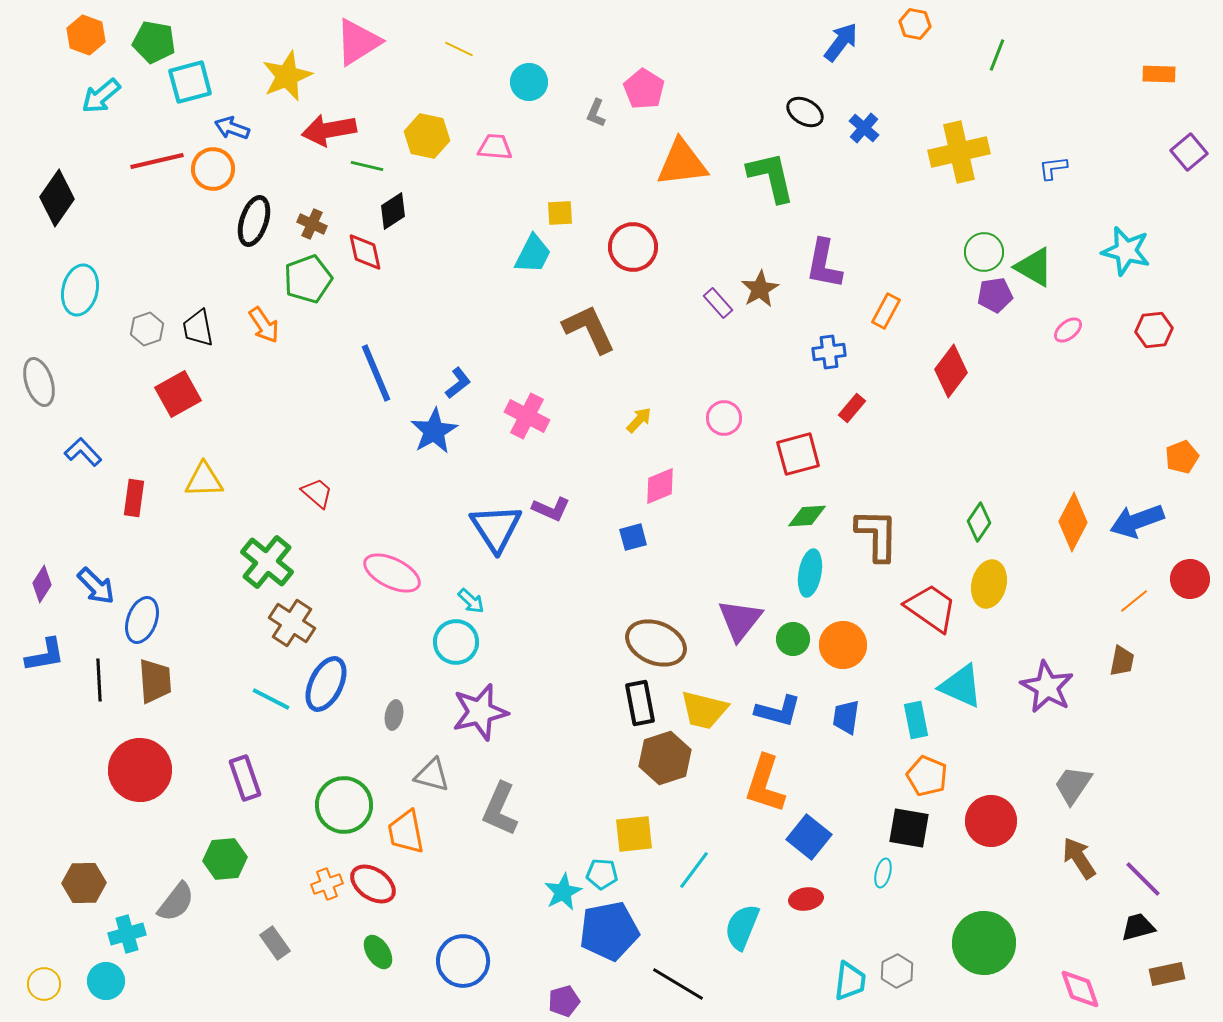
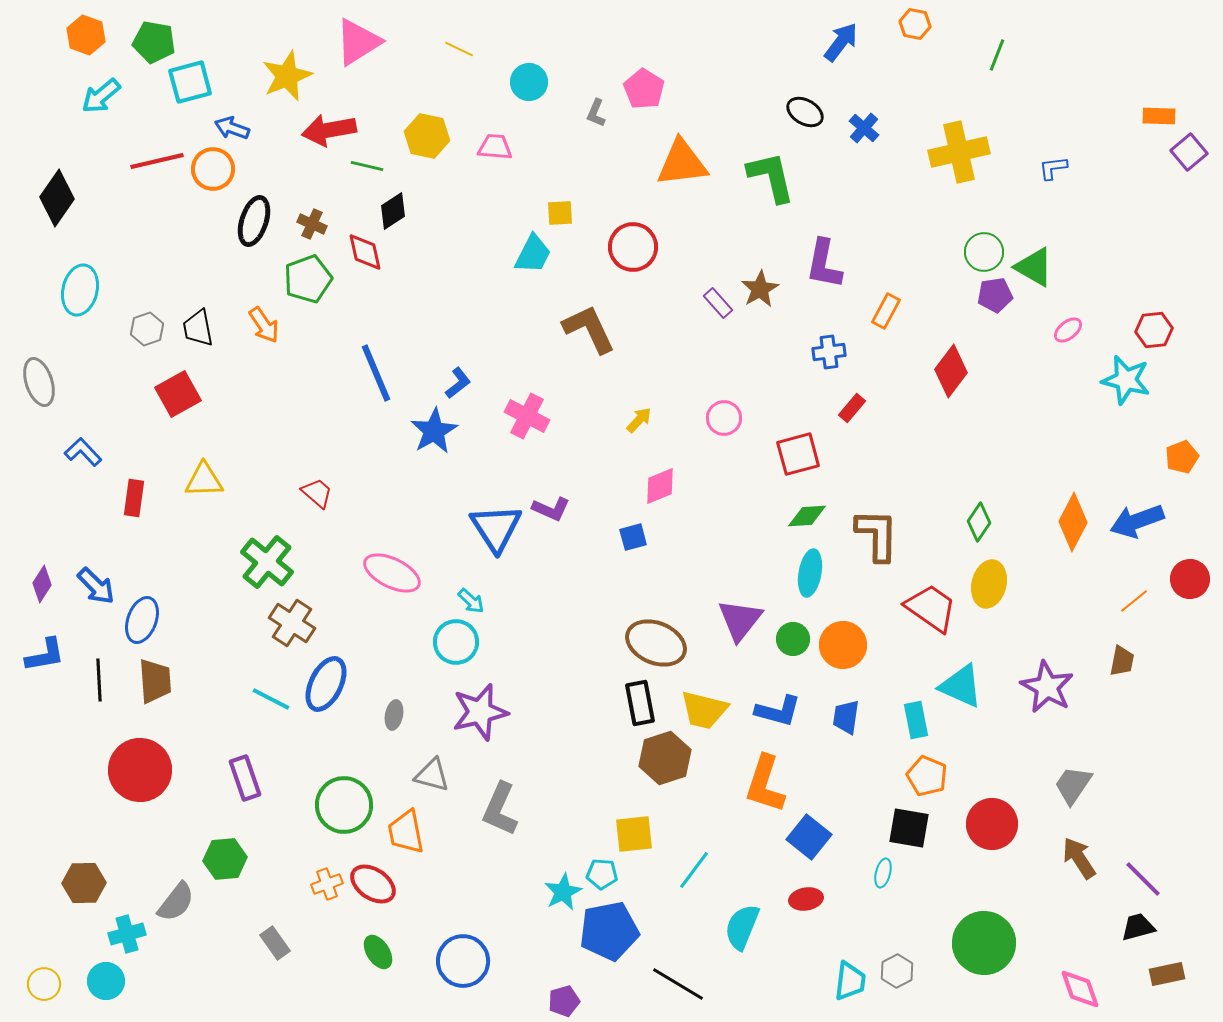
orange rectangle at (1159, 74): moved 42 px down
cyan star at (1126, 251): moved 129 px down
red circle at (991, 821): moved 1 px right, 3 px down
